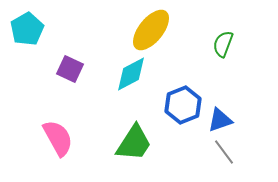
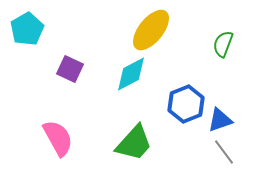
blue hexagon: moved 3 px right, 1 px up
green trapezoid: rotated 9 degrees clockwise
